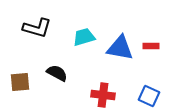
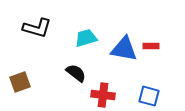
cyan trapezoid: moved 2 px right, 1 px down
blue triangle: moved 4 px right, 1 px down
black semicircle: moved 19 px right; rotated 10 degrees clockwise
brown square: rotated 15 degrees counterclockwise
blue square: rotated 10 degrees counterclockwise
